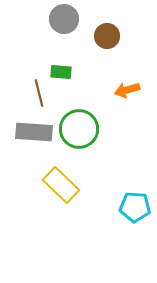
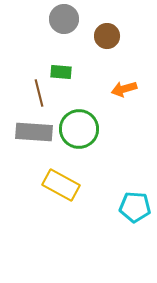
orange arrow: moved 3 px left, 1 px up
yellow rectangle: rotated 15 degrees counterclockwise
